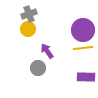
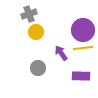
yellow circle: moved 8 px right, 3 px down
purple arrow: moved 14 px right, 2 px down
purple rectangle: moved 5 px left, 1 px up
